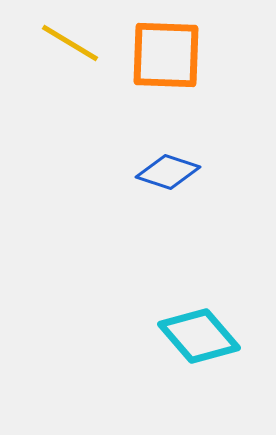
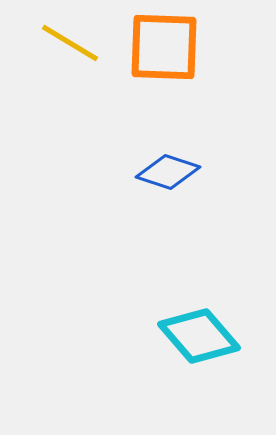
orange square: moved 2 px left, 8 px up
